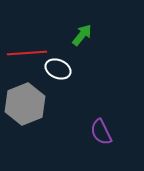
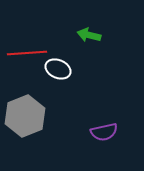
green arrow: moved 7 px right; rotated 115 degrees counterclockwise
gray hexagon: moved 12 px down
purple semicircle: moved 3 px right; rotated 76 degrees counterclockwise
